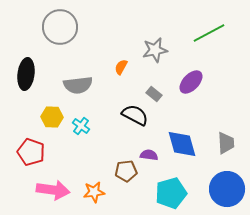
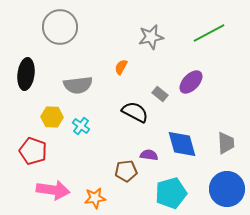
gray star: moved 4 px left, 13 px up
gray rectangle: moved 6 px right
black semicircle: moved 3 px up
red pentagon: moved 2 px right, 1 px up
orange star: moved 1 px right, 6 px down
